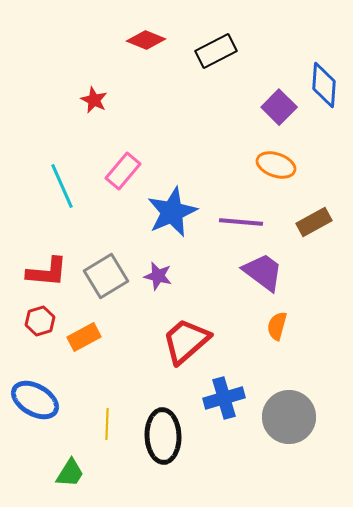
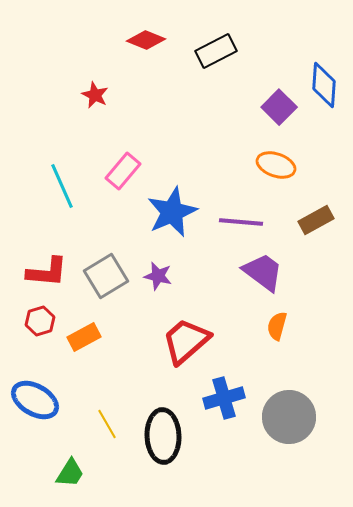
red star: moved 1 px right, 5 px up
brown rectangle: moved 2 px right, 2 px up
yellow line: rotated 32 degrees counterclockwise
